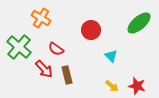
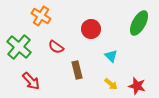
orange cross: moved 2 px up
green ellipse: rotated 20 degrees counterclockwise
red circle: moved 1 px up
red semicircle: moved 2 px up
red arrow: moved 13 px left, 12 px down
brown rectangle: moved 10 px right, 5 px up
yellow arrow: moved 1 px left, 2 px up
